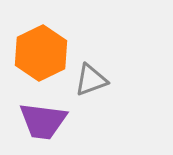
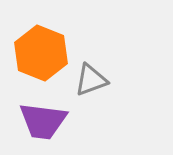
orange hexagon: rotated 12 degrees counterclockwise
